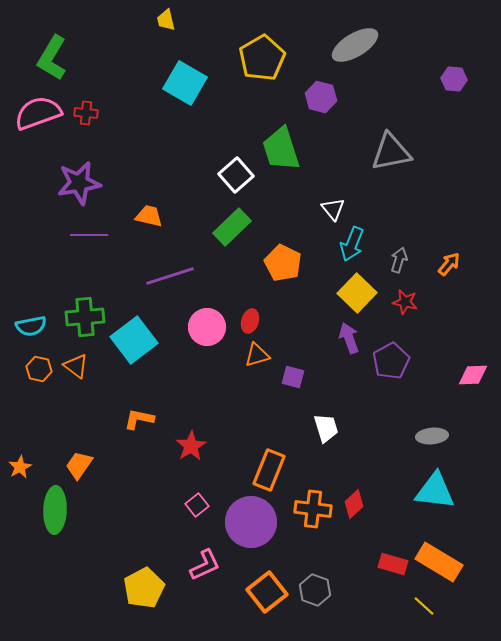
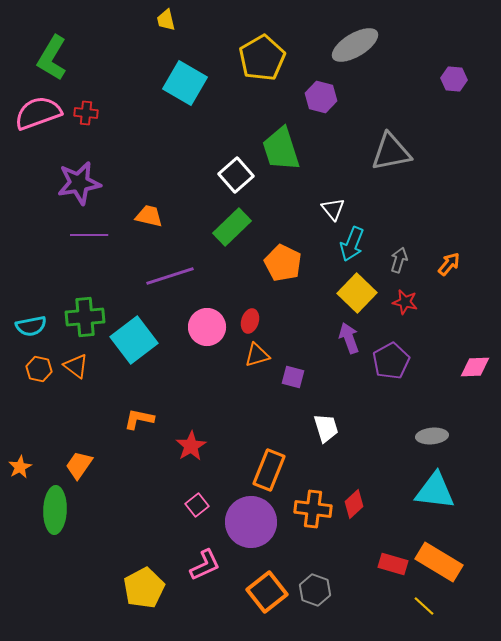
pink diamond at (473, 375): moved 2 px right, 8 px up
